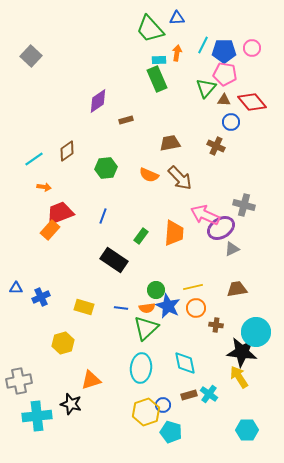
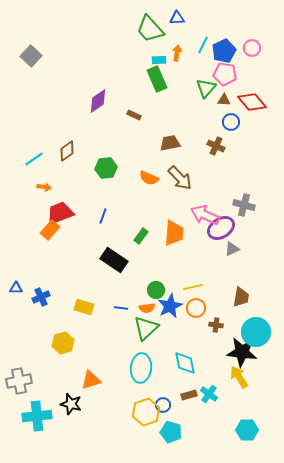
blue pentagon at (224, 51): rotated 25 degrees counterclockwise
brown rectangle at (126, 120): moved 8 px right, 5 px up; rotated 40 degrees clockwise
orange semicircle at (149, 175): moved 3 px down
brown trapezoid at (237, 289): moved 4 px right, 8 px down; rotated 110 degrees clockwise
blue star at (168, 306): moved 2 px right; rotated 20 degrees clockwise
